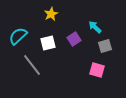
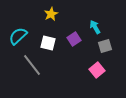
cyan arrow: rotated 16 degrees clockwise
white square: rotated 28 degrees clockwise
pink square: rotated 35 degrees clockwise
